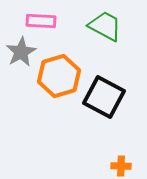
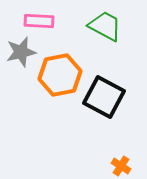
pink rectangle: moved 2 px left
gray star: rotated 16 degrees clockwise
orange hexagon: moved 1 px right, 1 px up; rotated 6 degrees clockwise
orange cross: rotated 30 degrees clockwise
